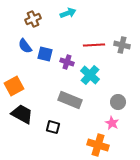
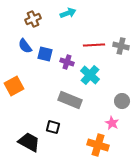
gray cross: moved 1 px left, 1 px down
gray circle: moved 4 px right, 1 px up
black trapezoid: moved 7 px right, 28 px down
